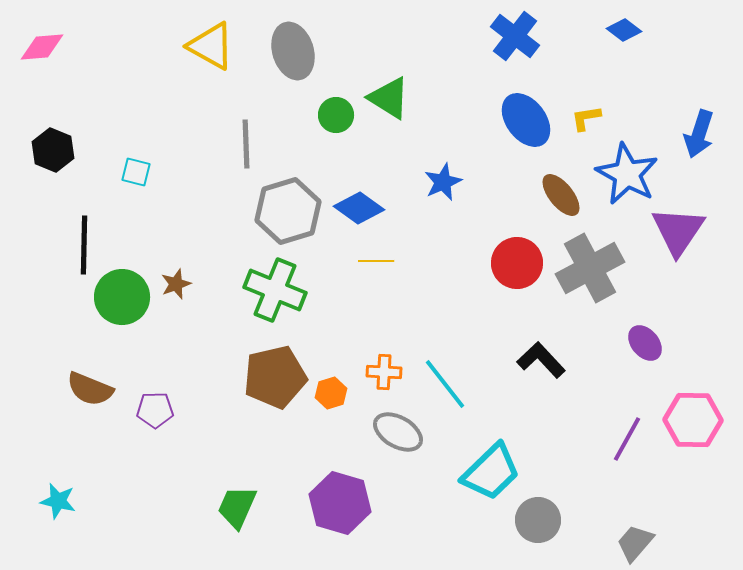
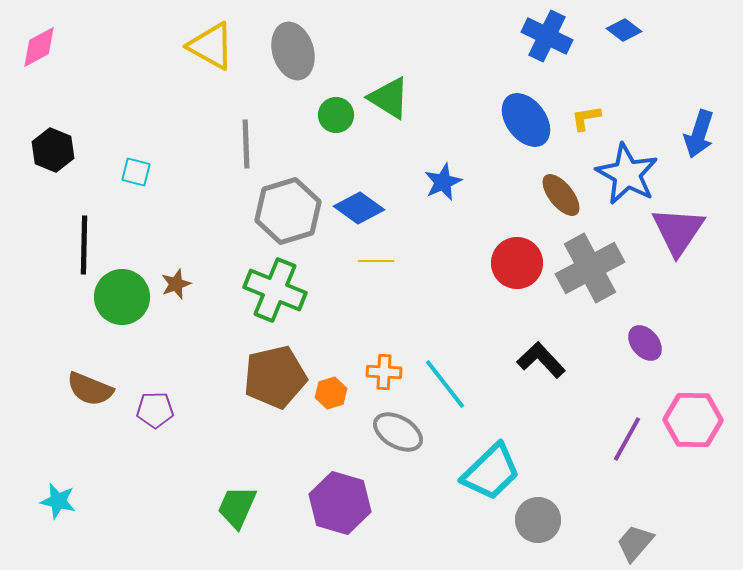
blue cross at (515, 36): moved 32 px right; rotated 12 degrees counterclockwise
pink diamond at (42, 47): moved 3 px left; rotated 24 degrees counterclockwise
